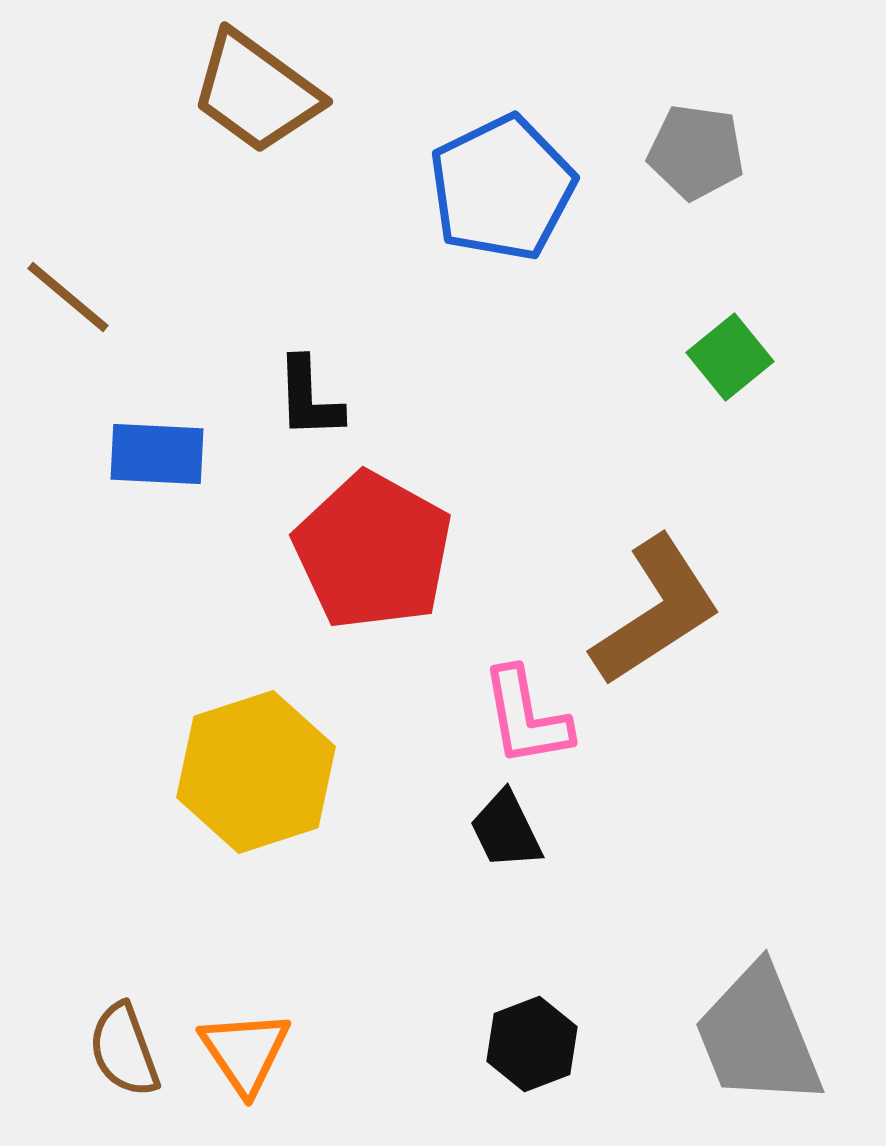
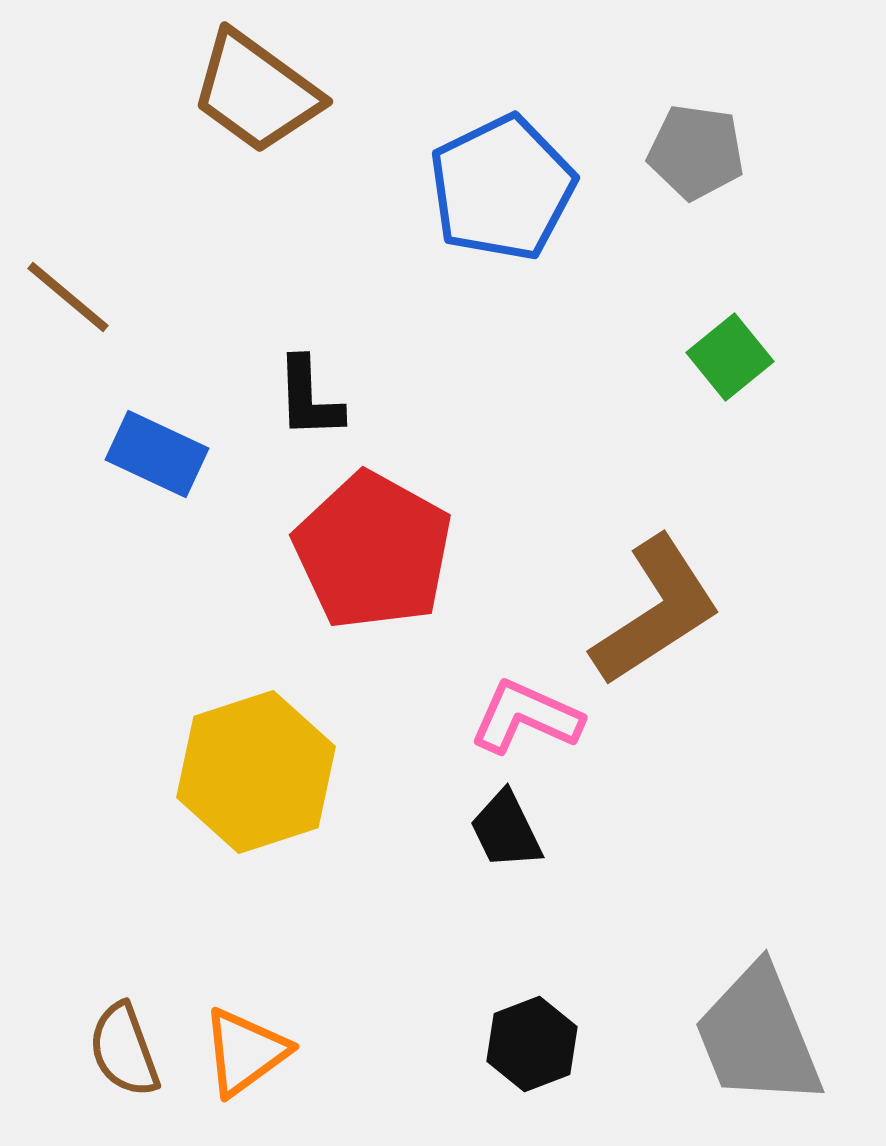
blue rectangle: rotated 22 degrees clockwise
pink L-shape: rotated 124 degrees clockwise
orange triangle: rotated 28 degrees clockwise
